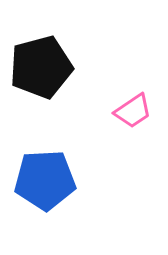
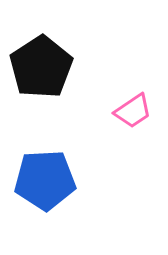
black pentagon: rotated 18 degrees counterclockwise
